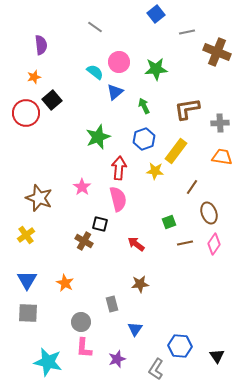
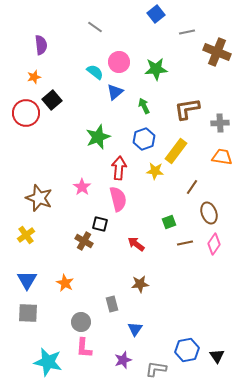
blue hexagon at (180, 346): moved 7 px right, 4 px down; rotated 15 degrees counterclockwise
purple star at (117, 359): moved 6 px right, 1 px down
gray L-shape at (156, 369): rotated 65 degrees clockwise
